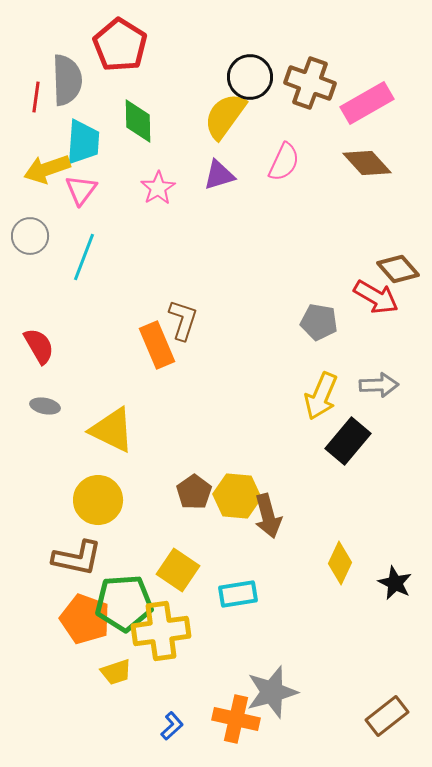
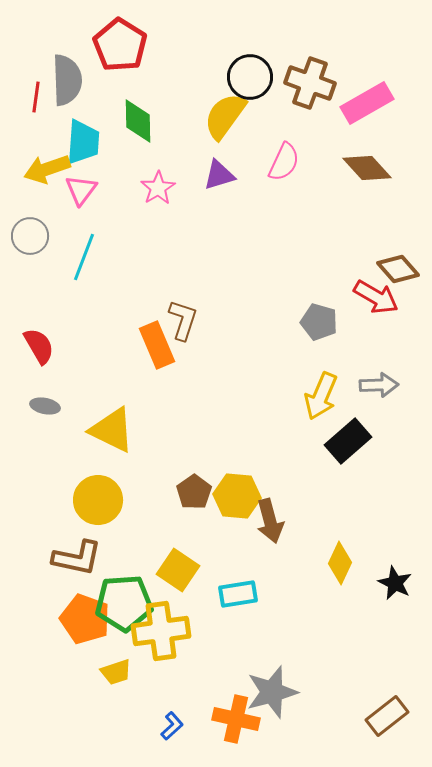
brown diamond at (367, 163): moved 5 px down
gray pentagon at (319, 322): rotated 6 degrees clockwise
black rectangle at (348, 441): rotated 9 degrees clockwise
brown arrow at (268, 516): moved 2 px right, 5 px down
